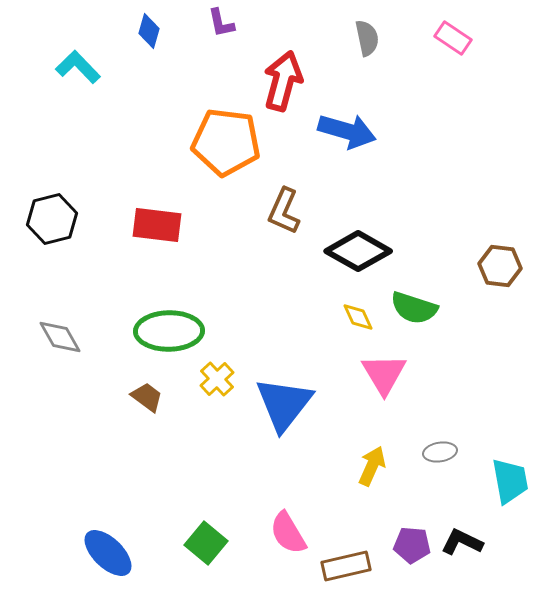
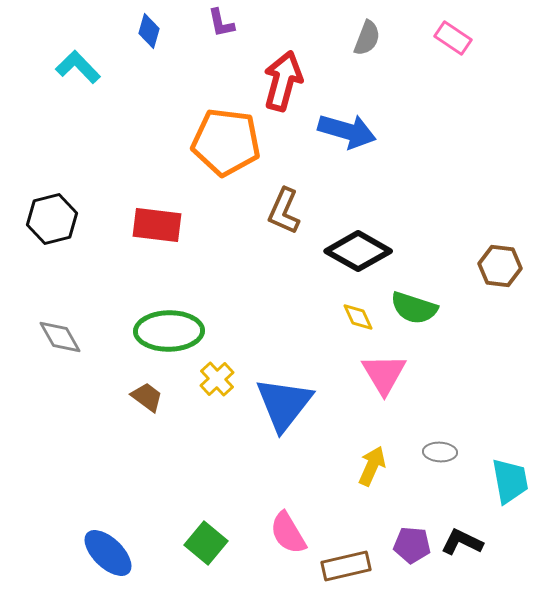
gray semicircle: rotated 33 degrees clockwise
gray ellipse: rotated 12 degrees clockwise
